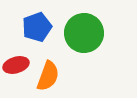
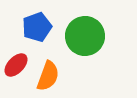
green circle: moved 1 px right, 3 px down
red ellipse: rotated 30 degrees counterclockwise
